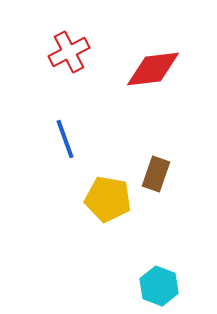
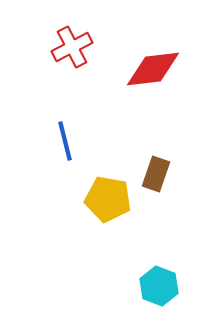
red cross: moved 3 px right, 5 px up
blue line: moved 2 px down; rotated 6 degrees clockwise
